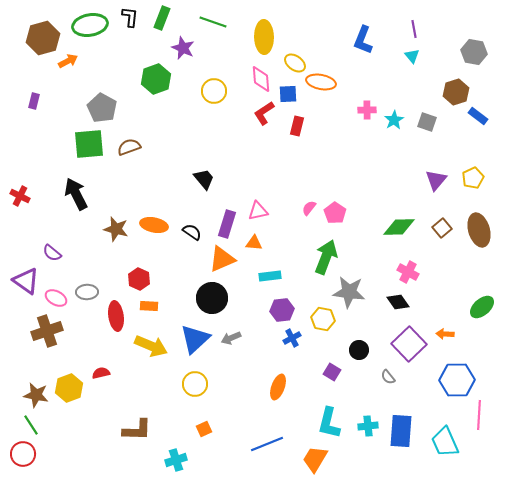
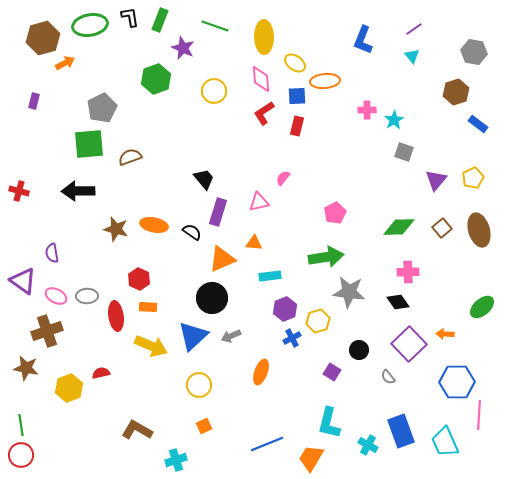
black L-shape at (130, 17): rotated 15 degrees counterclockwise
green rectangle at (162, 18): moved 2 px left, 2 px down
green line at (213, 22): moved 2 px right, 4 px down
purple line at (414, 29): rotated 66 degrees clockwise
orange arrow at (68, 61): moved 3 px left, 2 px down
orange ellipse at (321, 82): moved 4 px right, 1 px up; rotated 16 degrees counterclockwise
blue square at (288, 94): moved 9 px right, 2 px down
gray pentagon at (102, 108): rotated 16 degrees clockwise
blue rectangle at (478, 116): moved 8 px down
gray square at (427, 122): moved 23 px left, 30 px down
brown semicircle at (129, 147): moved 1 px right, 10 px down
black arrow at (76, 194): moved 2 px right, 3 px up; rotated 64 degrees counterclockwise
red cross at (20, 196): moved 1 px left, 5 px up; rotated 12 degrees counterclockwise
pink semicircle at (309, 208): moved 26 px left, 30 px up
pink triangle at (258, 211): moved 1 px right, 9 px up
pink pentagon at (335, 213): rotated 10 degrees clockwise
purple rectangle at (227, 224): moved 9 px left, 12 px up
purple semicircle at (52, 253): rotated 42 degrees clockwise
green arrow at (326, 257): rotated 60 degrees clockwise
pink cross at (408, 272): rotated 30 degrees counterclockwise
purple triangle at (26, 281): moved 3 px left
gray ellipse at (87, 292): moved 4 px down
pink ellipse at (56, 298): moved 2 px up
orange rectangle at (149, 306): moved 1 px left, 1 px down
purple hexagon at (282, 310): moved 3 px right, 1 px up; rotated 15 degrees counterclockwise
yellow hexagon at (323, 319): moved 5 px left, 2 px down; rotated 25 degrees counterclockwise
gray arrow at (231, 338): moved 2 px up
blue triangle at (195, 339): moved 2 px left, 3 px up
blue hexagon at (457, 380): moved 2 px down
yellow circle at (195, 384): moved 4 px right, 1 px down
orange ellipse at (278, 387): moved 17 px left, 15 px up
brown star at (36, 395): moved 10 px left, 27 px up
green line at (31, 425): moved 10 px left; rotated 25 degrees clockwise
cyan cross at (368, 426): moved 19 px down; rotated 36 degrees clockwise
orange square at (204, 429): moved 3 px up
brown L-shape at (137, 430): rotated 152 degrees counterclockwise
blue rectangle at (401, 431): rotated 24 degrees counterclockwise
red circle at (23, 454): moved 2 px left, 1 px down
orange trapezoid at (315, 459): moved 4 px left, 1 px up
